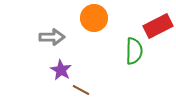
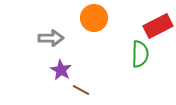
gray arrow: moved 1 px left, 1 px down
green semicircle: moved 6 px right, 3 px down
